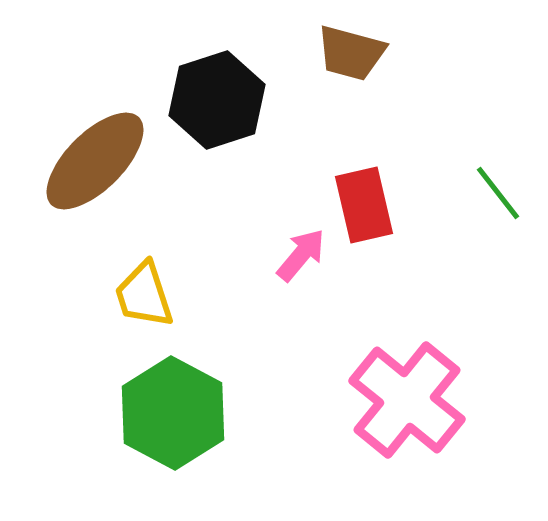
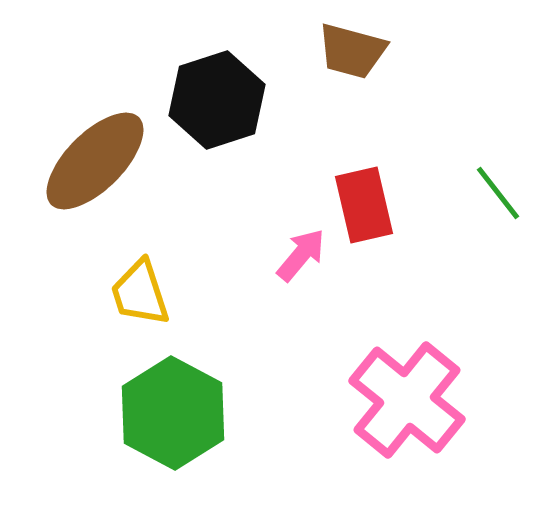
brown trapezoid: moved 1 px right, 2 px up
yellow trapezoid: moved 4 px left, 2 px up
